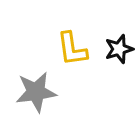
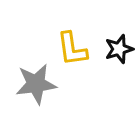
gray star: moved 8 px up
